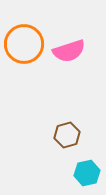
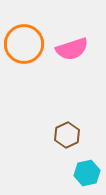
pink semicircle: moved 3 px right, 2 px up
brown hexagon: rotated 10 degrees counterclockwise
